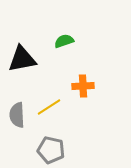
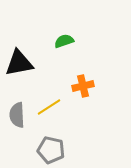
black triangle: moved 3 px left, 4 px down
orange cross: rotated 10 degrees counterclockwise
